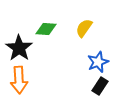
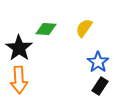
blue star: rotated 15 degrees counterclockwise
